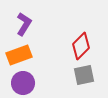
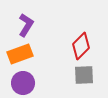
purple L-shape: moved 2 px right, 1 px down
orange rectangle: moved 1 px right, 1 px up
gray square: rotated 10 degrees clockwise
